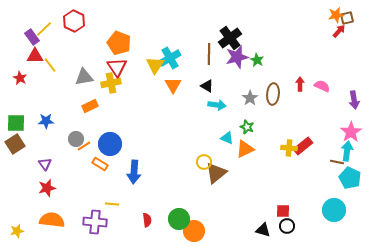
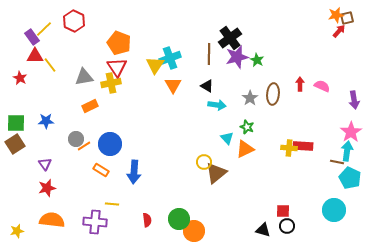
cyan cross at (170, 58): rotated 10 degrees clockwise
cyan triangle at (227, 138): rotated 24 degrees clockwise
red rectangle at (303, 146): rotated 42 degrees clockwise
orange rectangle at (100, 164): moved 1 px right, 6 px down
